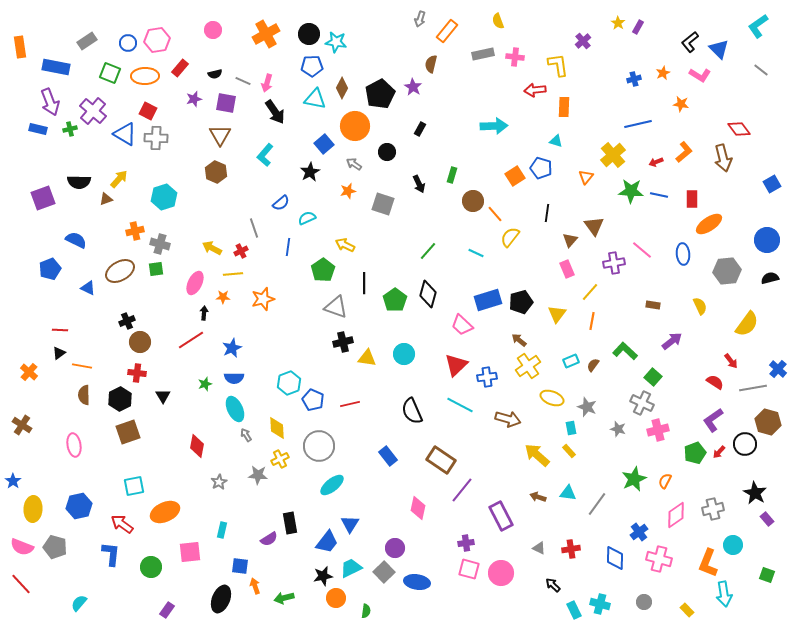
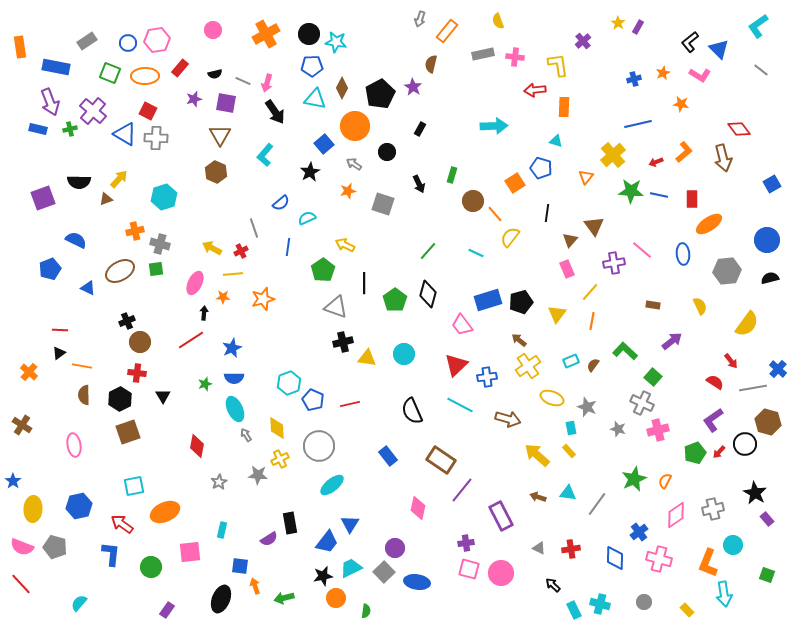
orange square at (515, 176): moved 7 px down
pink trapezoid at (462, 325): rotated 10 degrees clockwise
